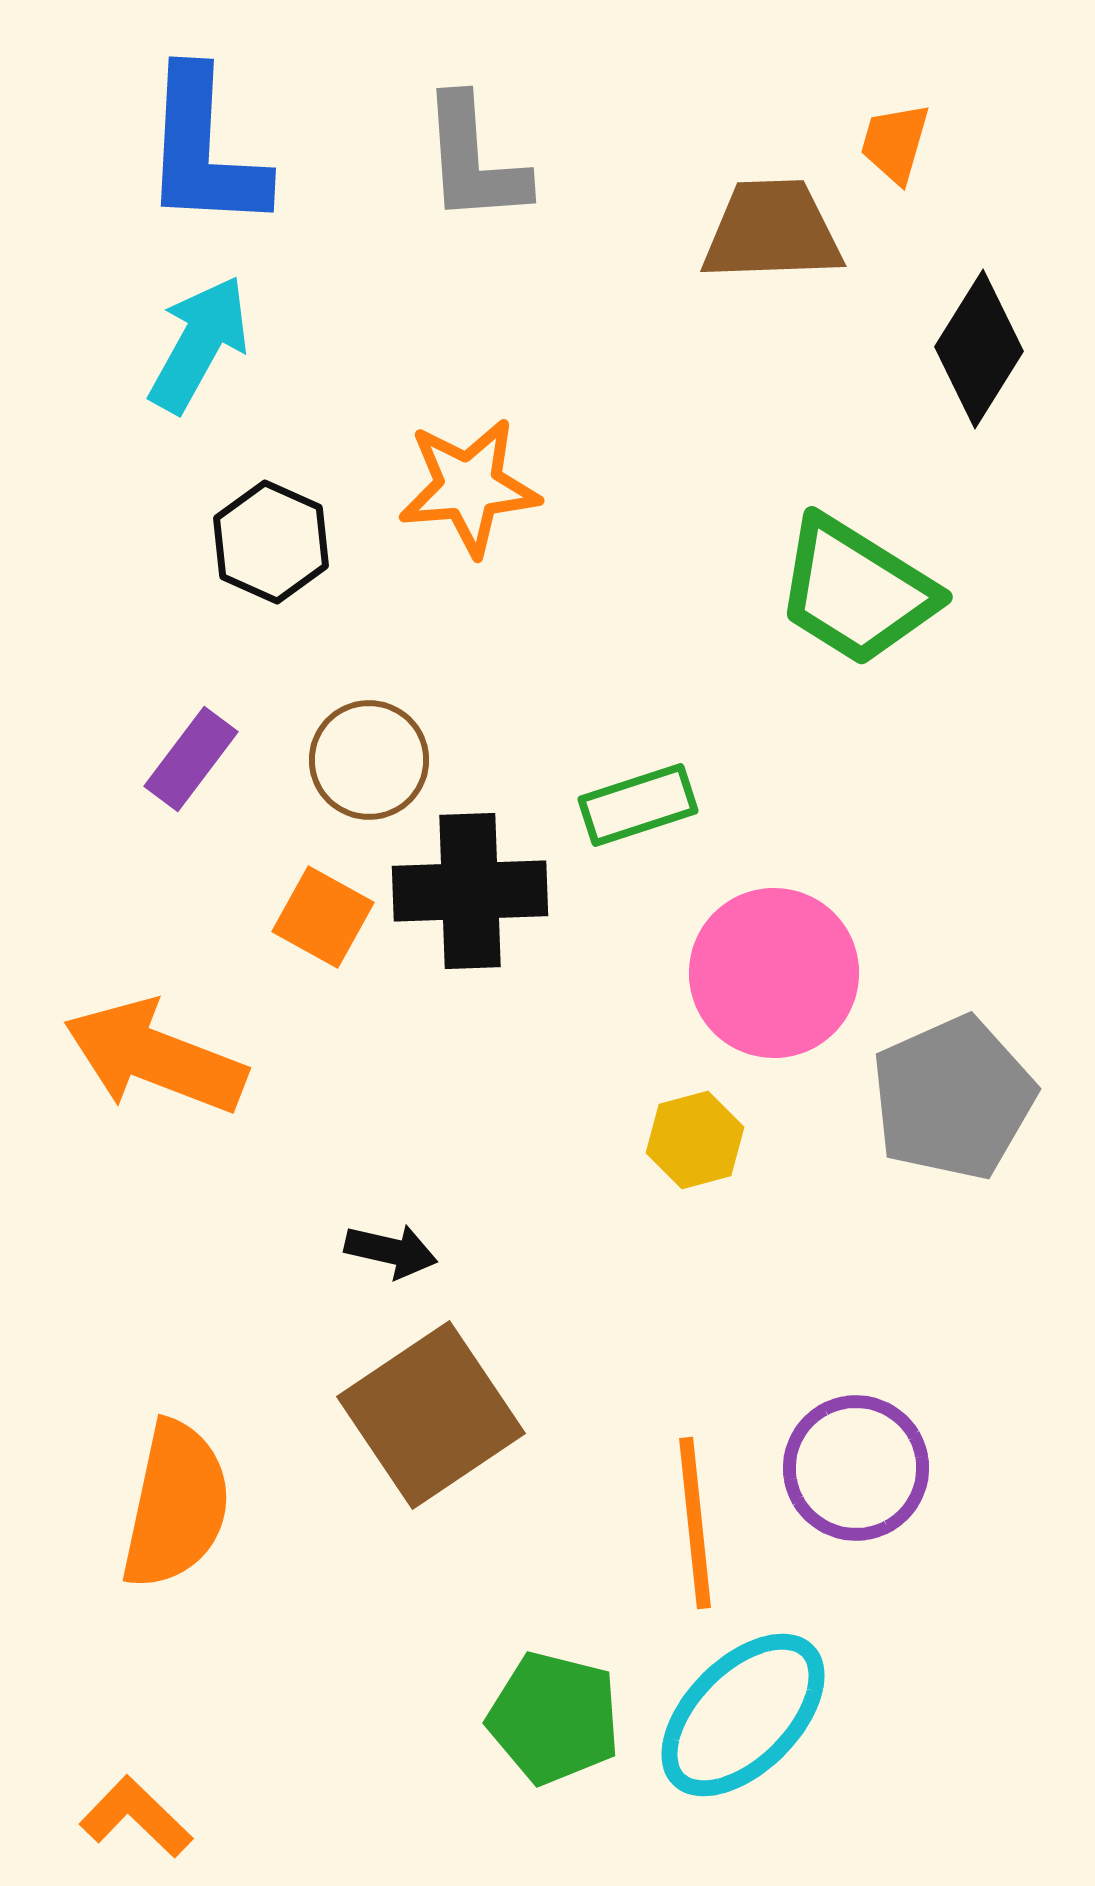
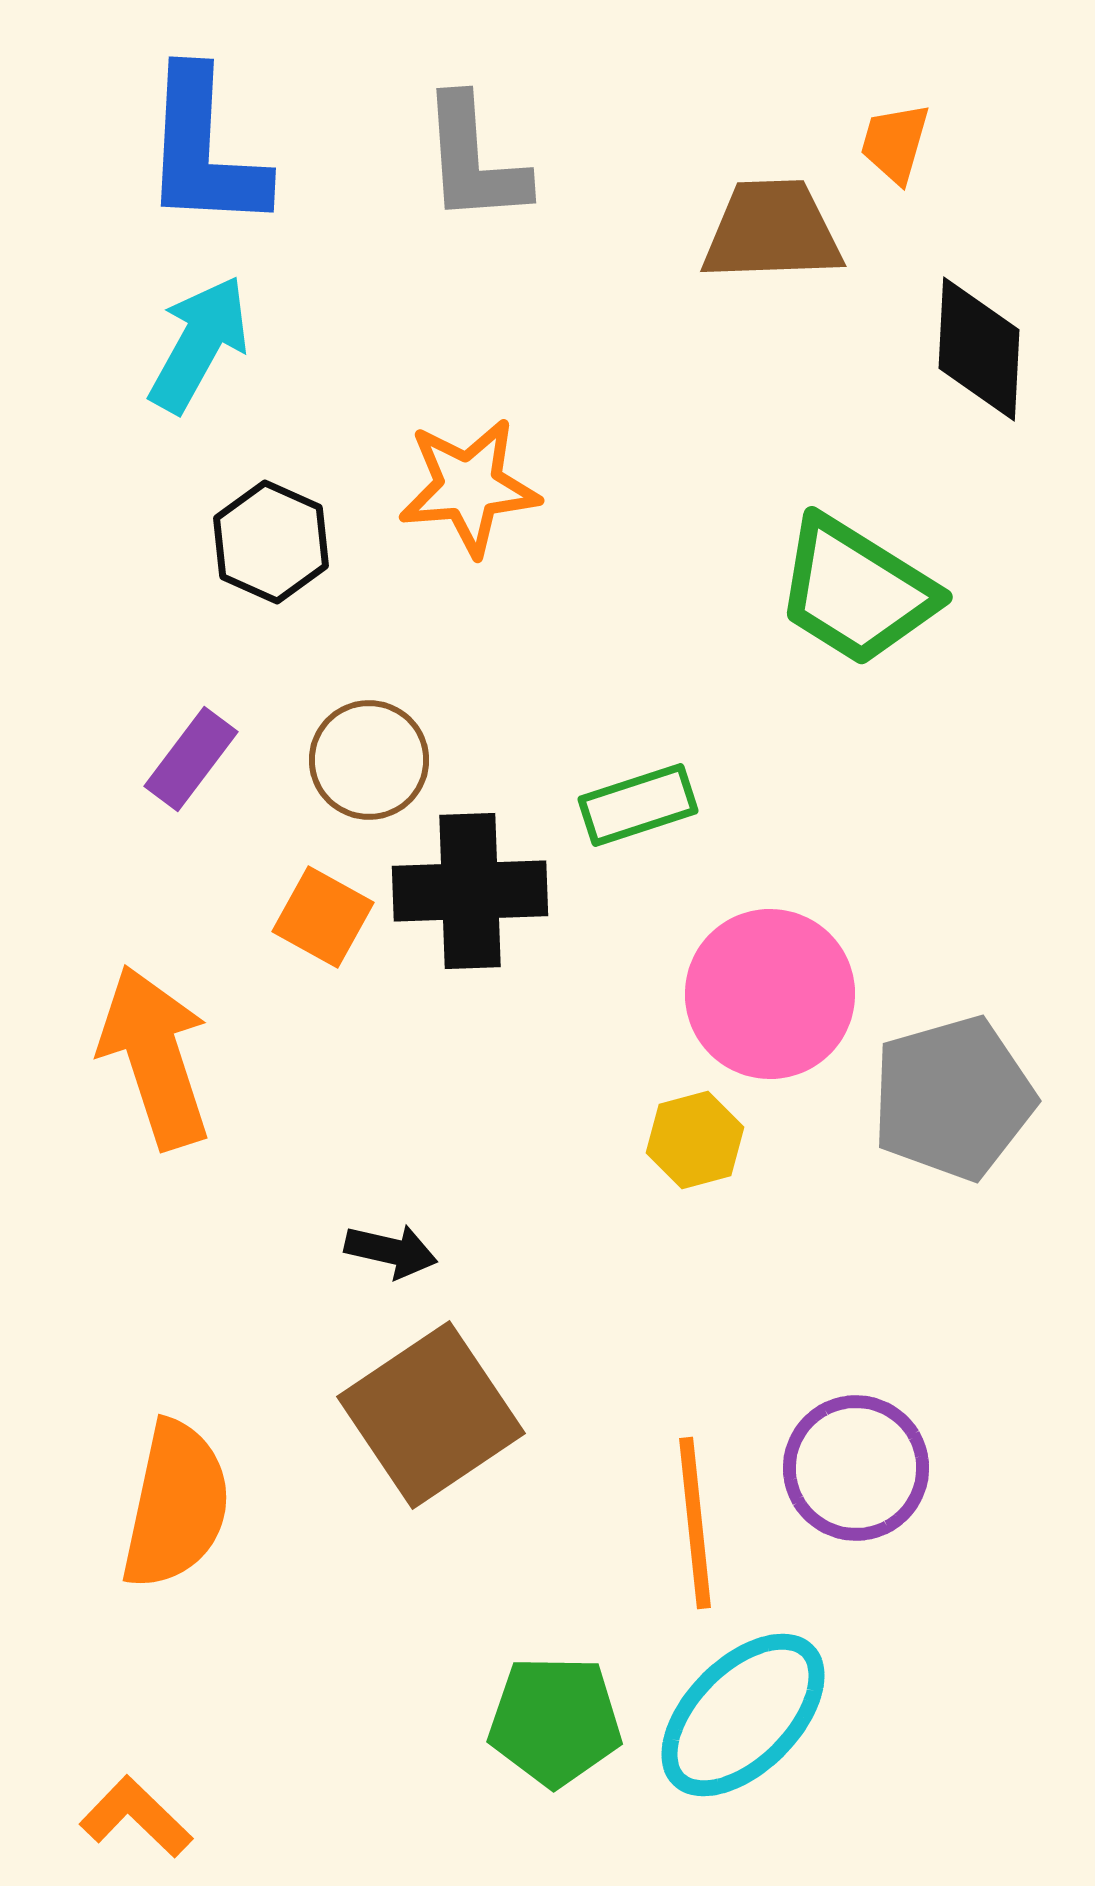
black diamond: rotated 29 degrees counterclockwise
pink circle: moved 4 px left, 21 px down
orange arrow: rotated 51 degrees clockwise
gray pentagon: rotated 8 degrees clockwise
green pentagon: moved 1 px right, 3 px down; rotated 13 degrees counterclockwise
